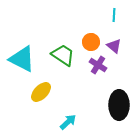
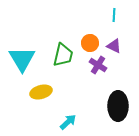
orange circle: moved 1 px left, 1 px down
purple triangle: rotated 14 degrees counterclockwise
green trapezoid: rotated 70 degrees clockwise
cyan triangle: rotated 32 degrees clockwise
yellow ellipse: rotated 30 degrees clockwise
black ellipse: moved 1 px left, 1 px down
